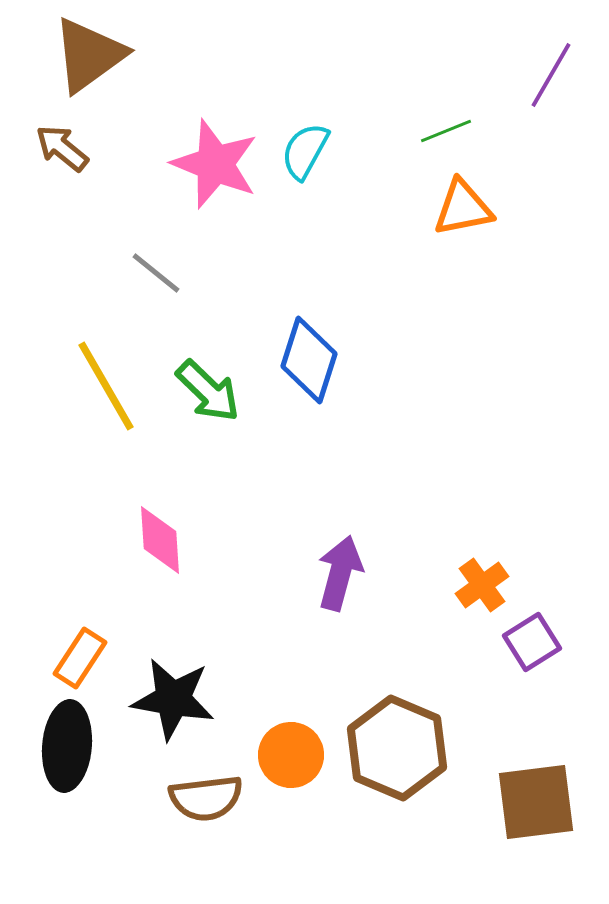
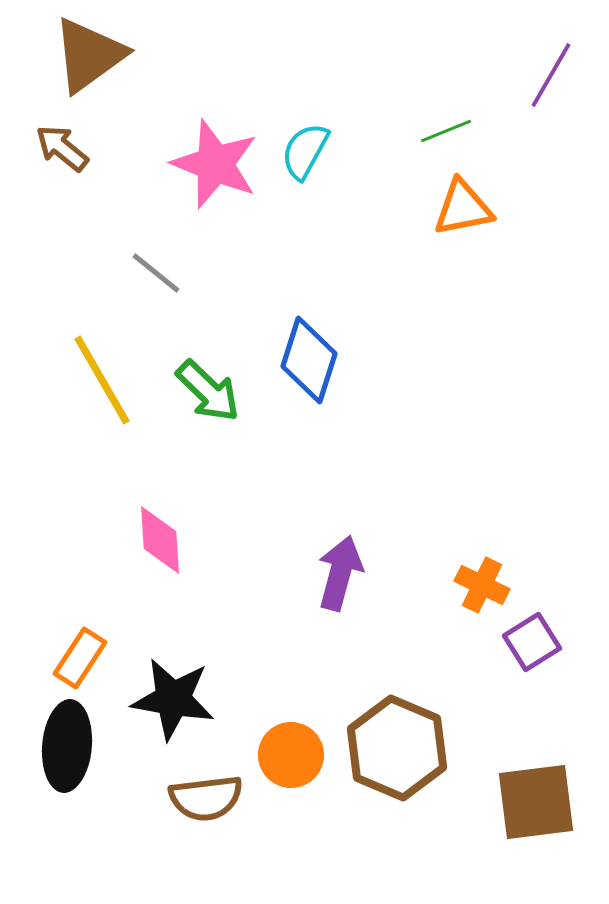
yellow line: moved 4 px left, 6 px up
orange cross: rotated 28 degrees counterclockwise
